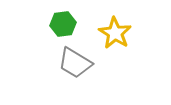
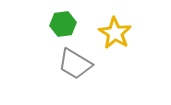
gray trapezoid: moved 1 px down
